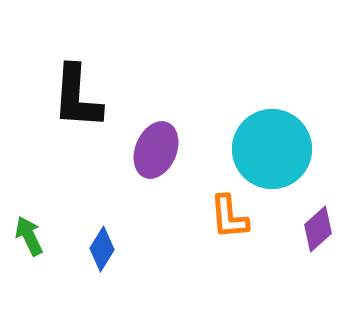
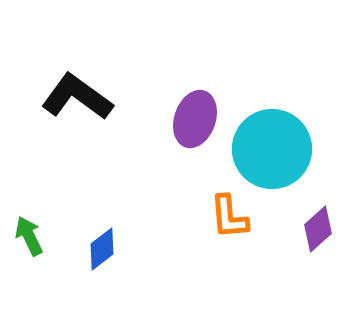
black L-shape: rotated 122 degrees clockwise
purple ellipse: moved 39 px right, 31 px up; rotated 4 degrees counterclockwise
blue diamond: rotated 21 degrees clockwise
